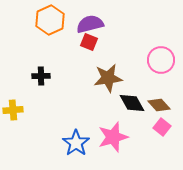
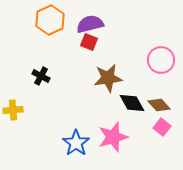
black cross: rotated 30 degrees clockwise
